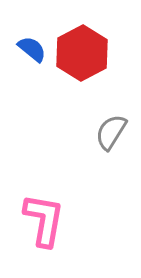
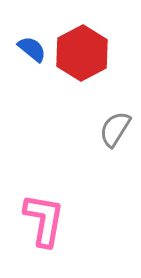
gray semicircle: moved 4 px right, 3 px up
